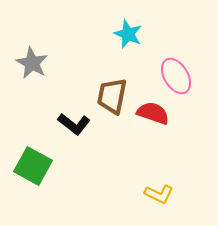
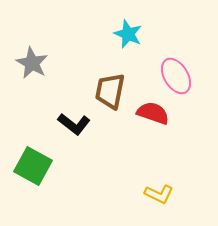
brown trapezoid: moved 2 px left, 5 px up
